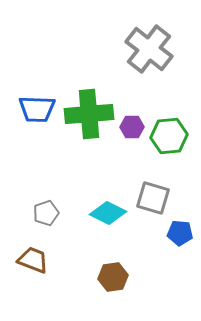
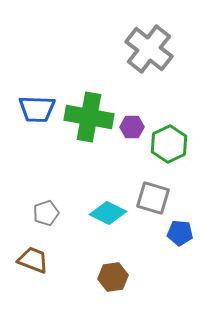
green cross: moved 3 px down; rotated 15 degrees clockwise
green hexagon: moved 8 px down; rotated 21 degrees counterclockwise
